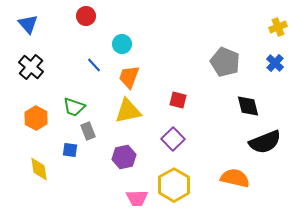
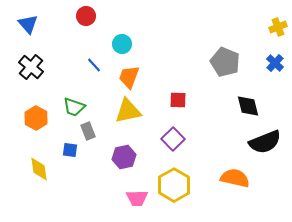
red square: rotated 12 degrees counterclockwise
